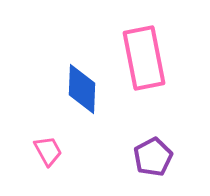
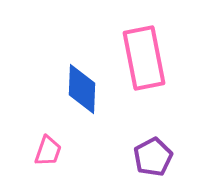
pink trapezoid: rotated 48 degrees clockwise
